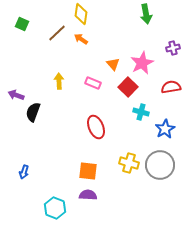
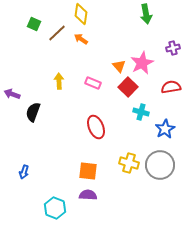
green square: moved 12 px right
orange triangle: moved 6 px right, 2 px down
purple arrow: moved 4 px left, 1 px up
